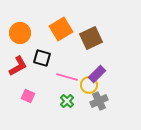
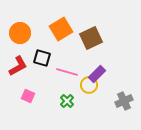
pink line: moved 5 px up
gray cross: moved 25 px right
